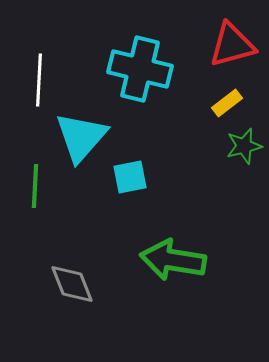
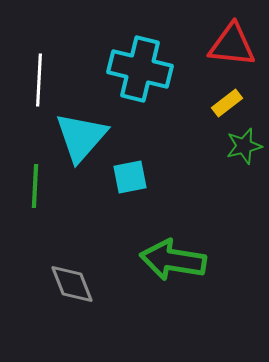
red triangle: rotated 21 degrees clockwise
